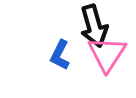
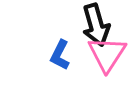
black arrow: moved 2 px right, 1 px up
